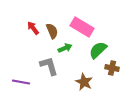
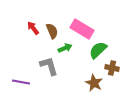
pink rectangle: moved 2 px down
brown star: moved 10 px right, 1 px down
